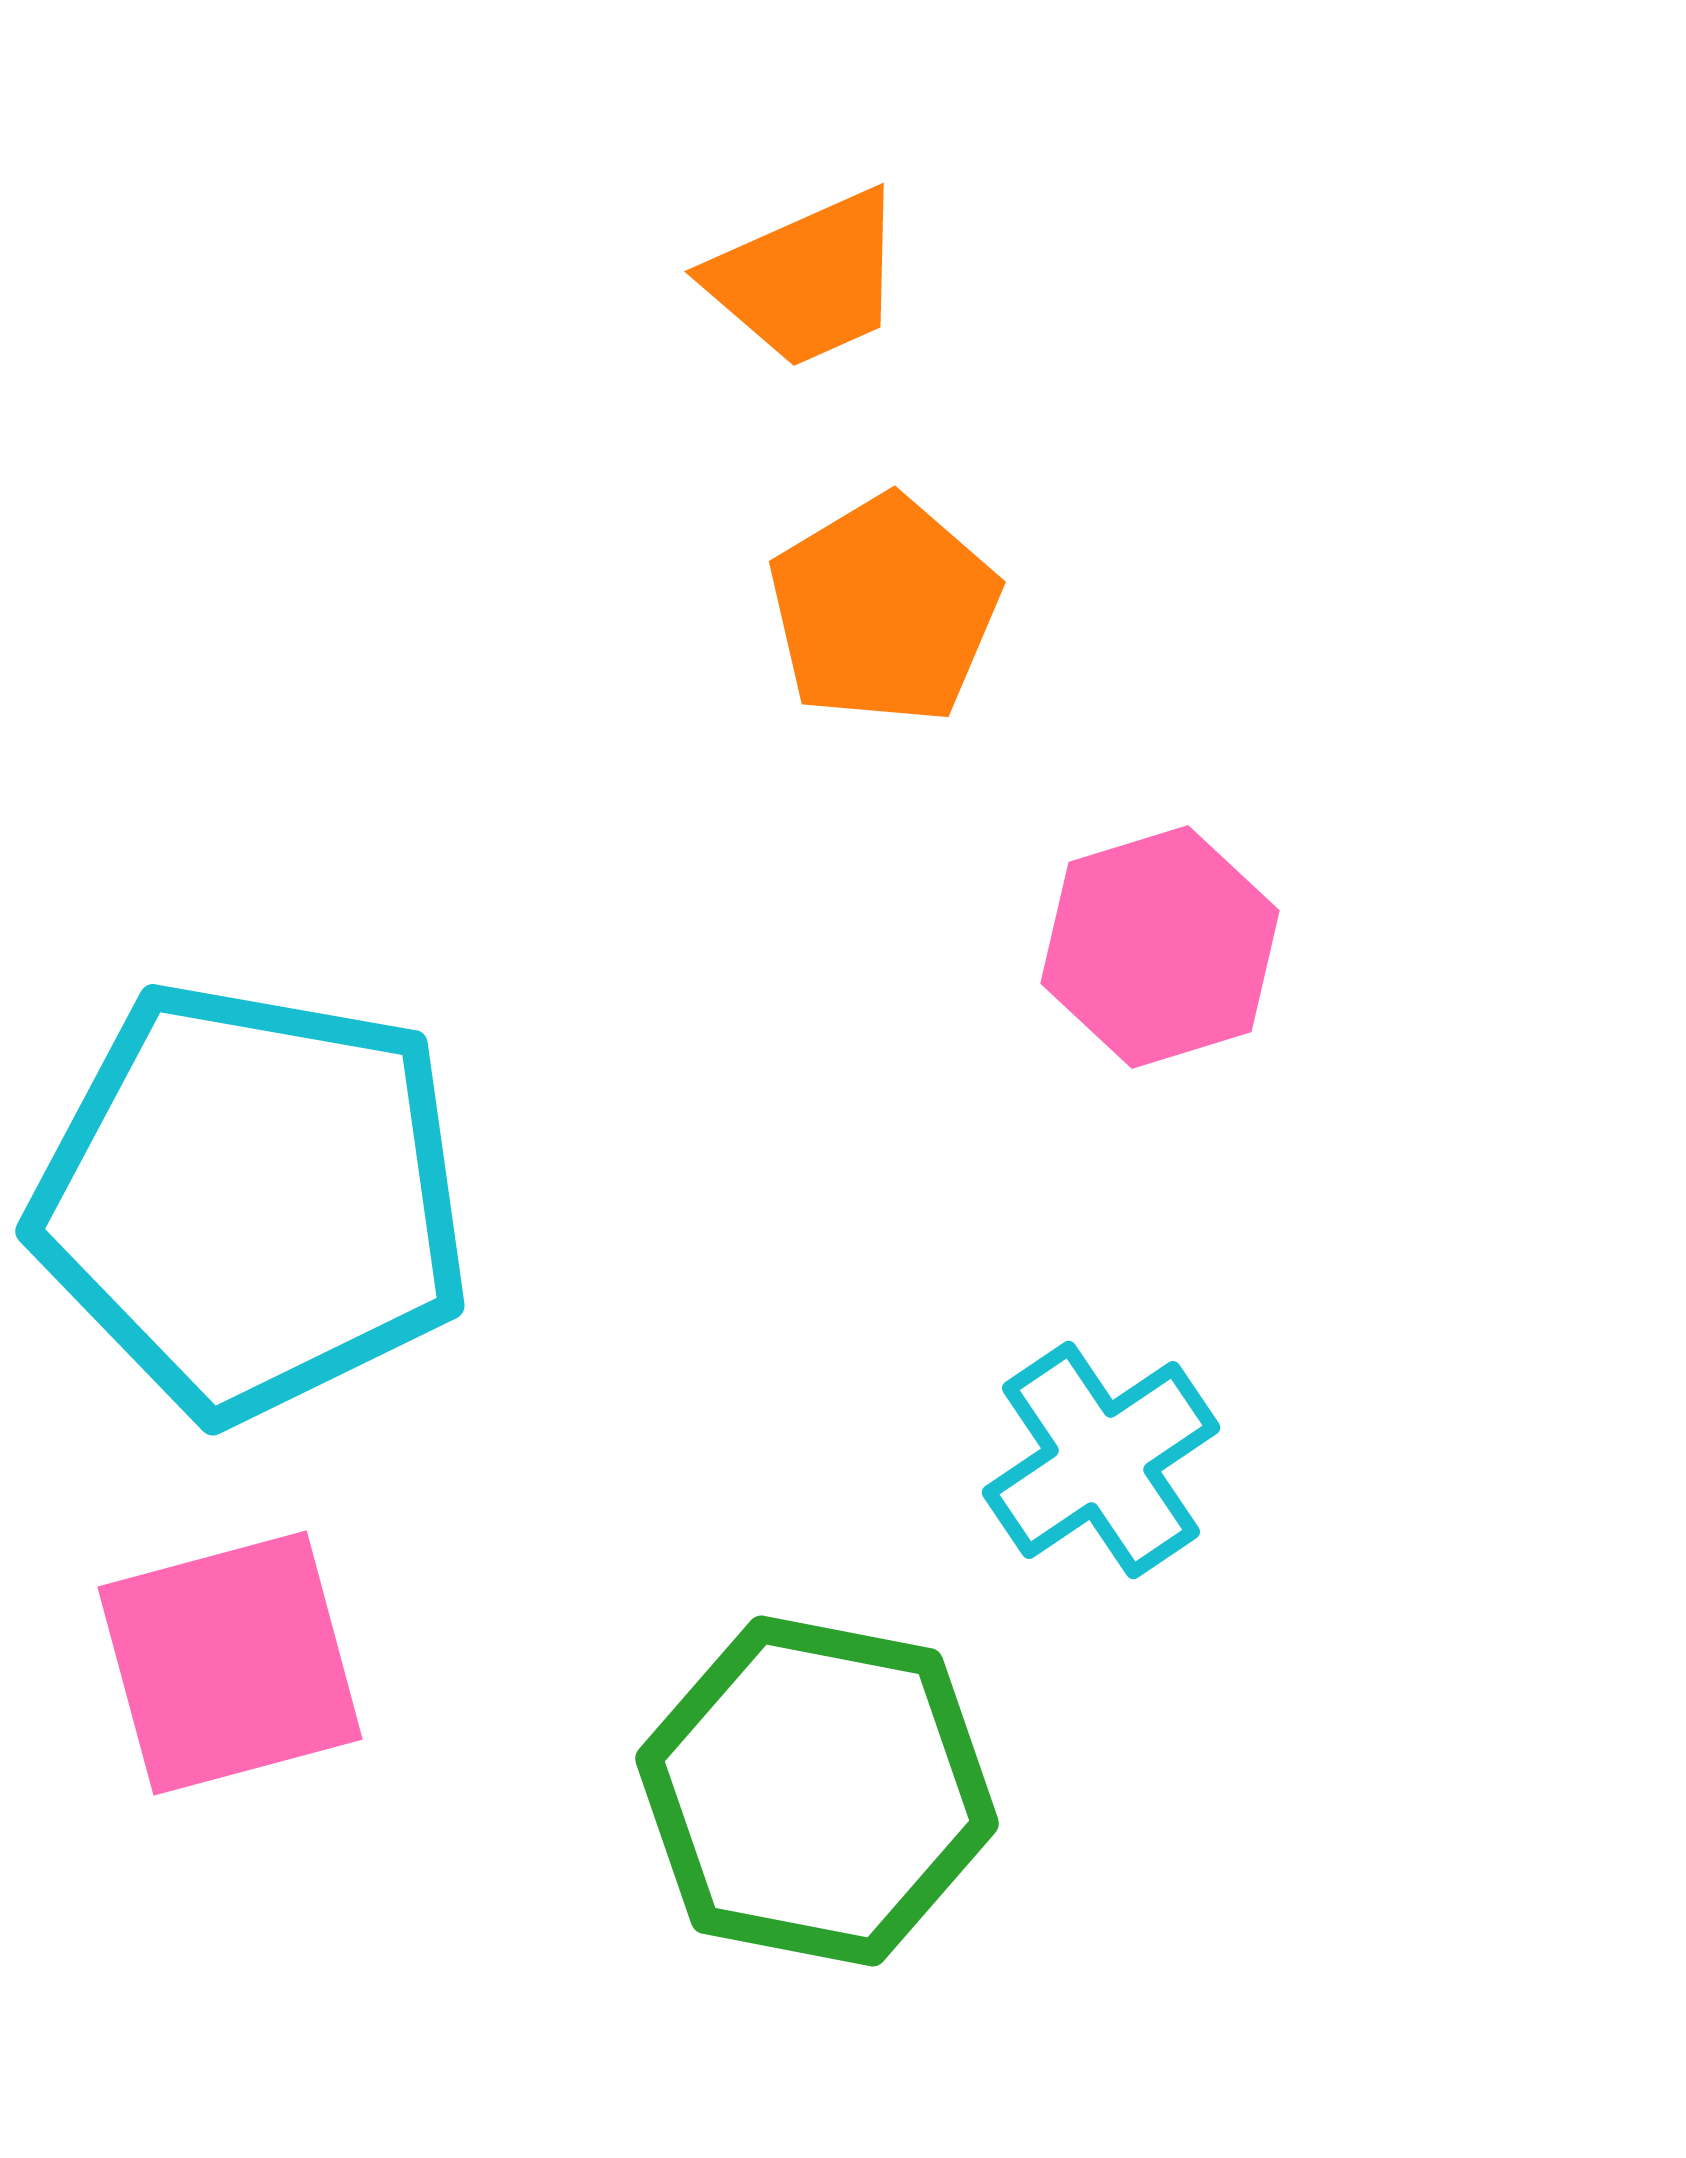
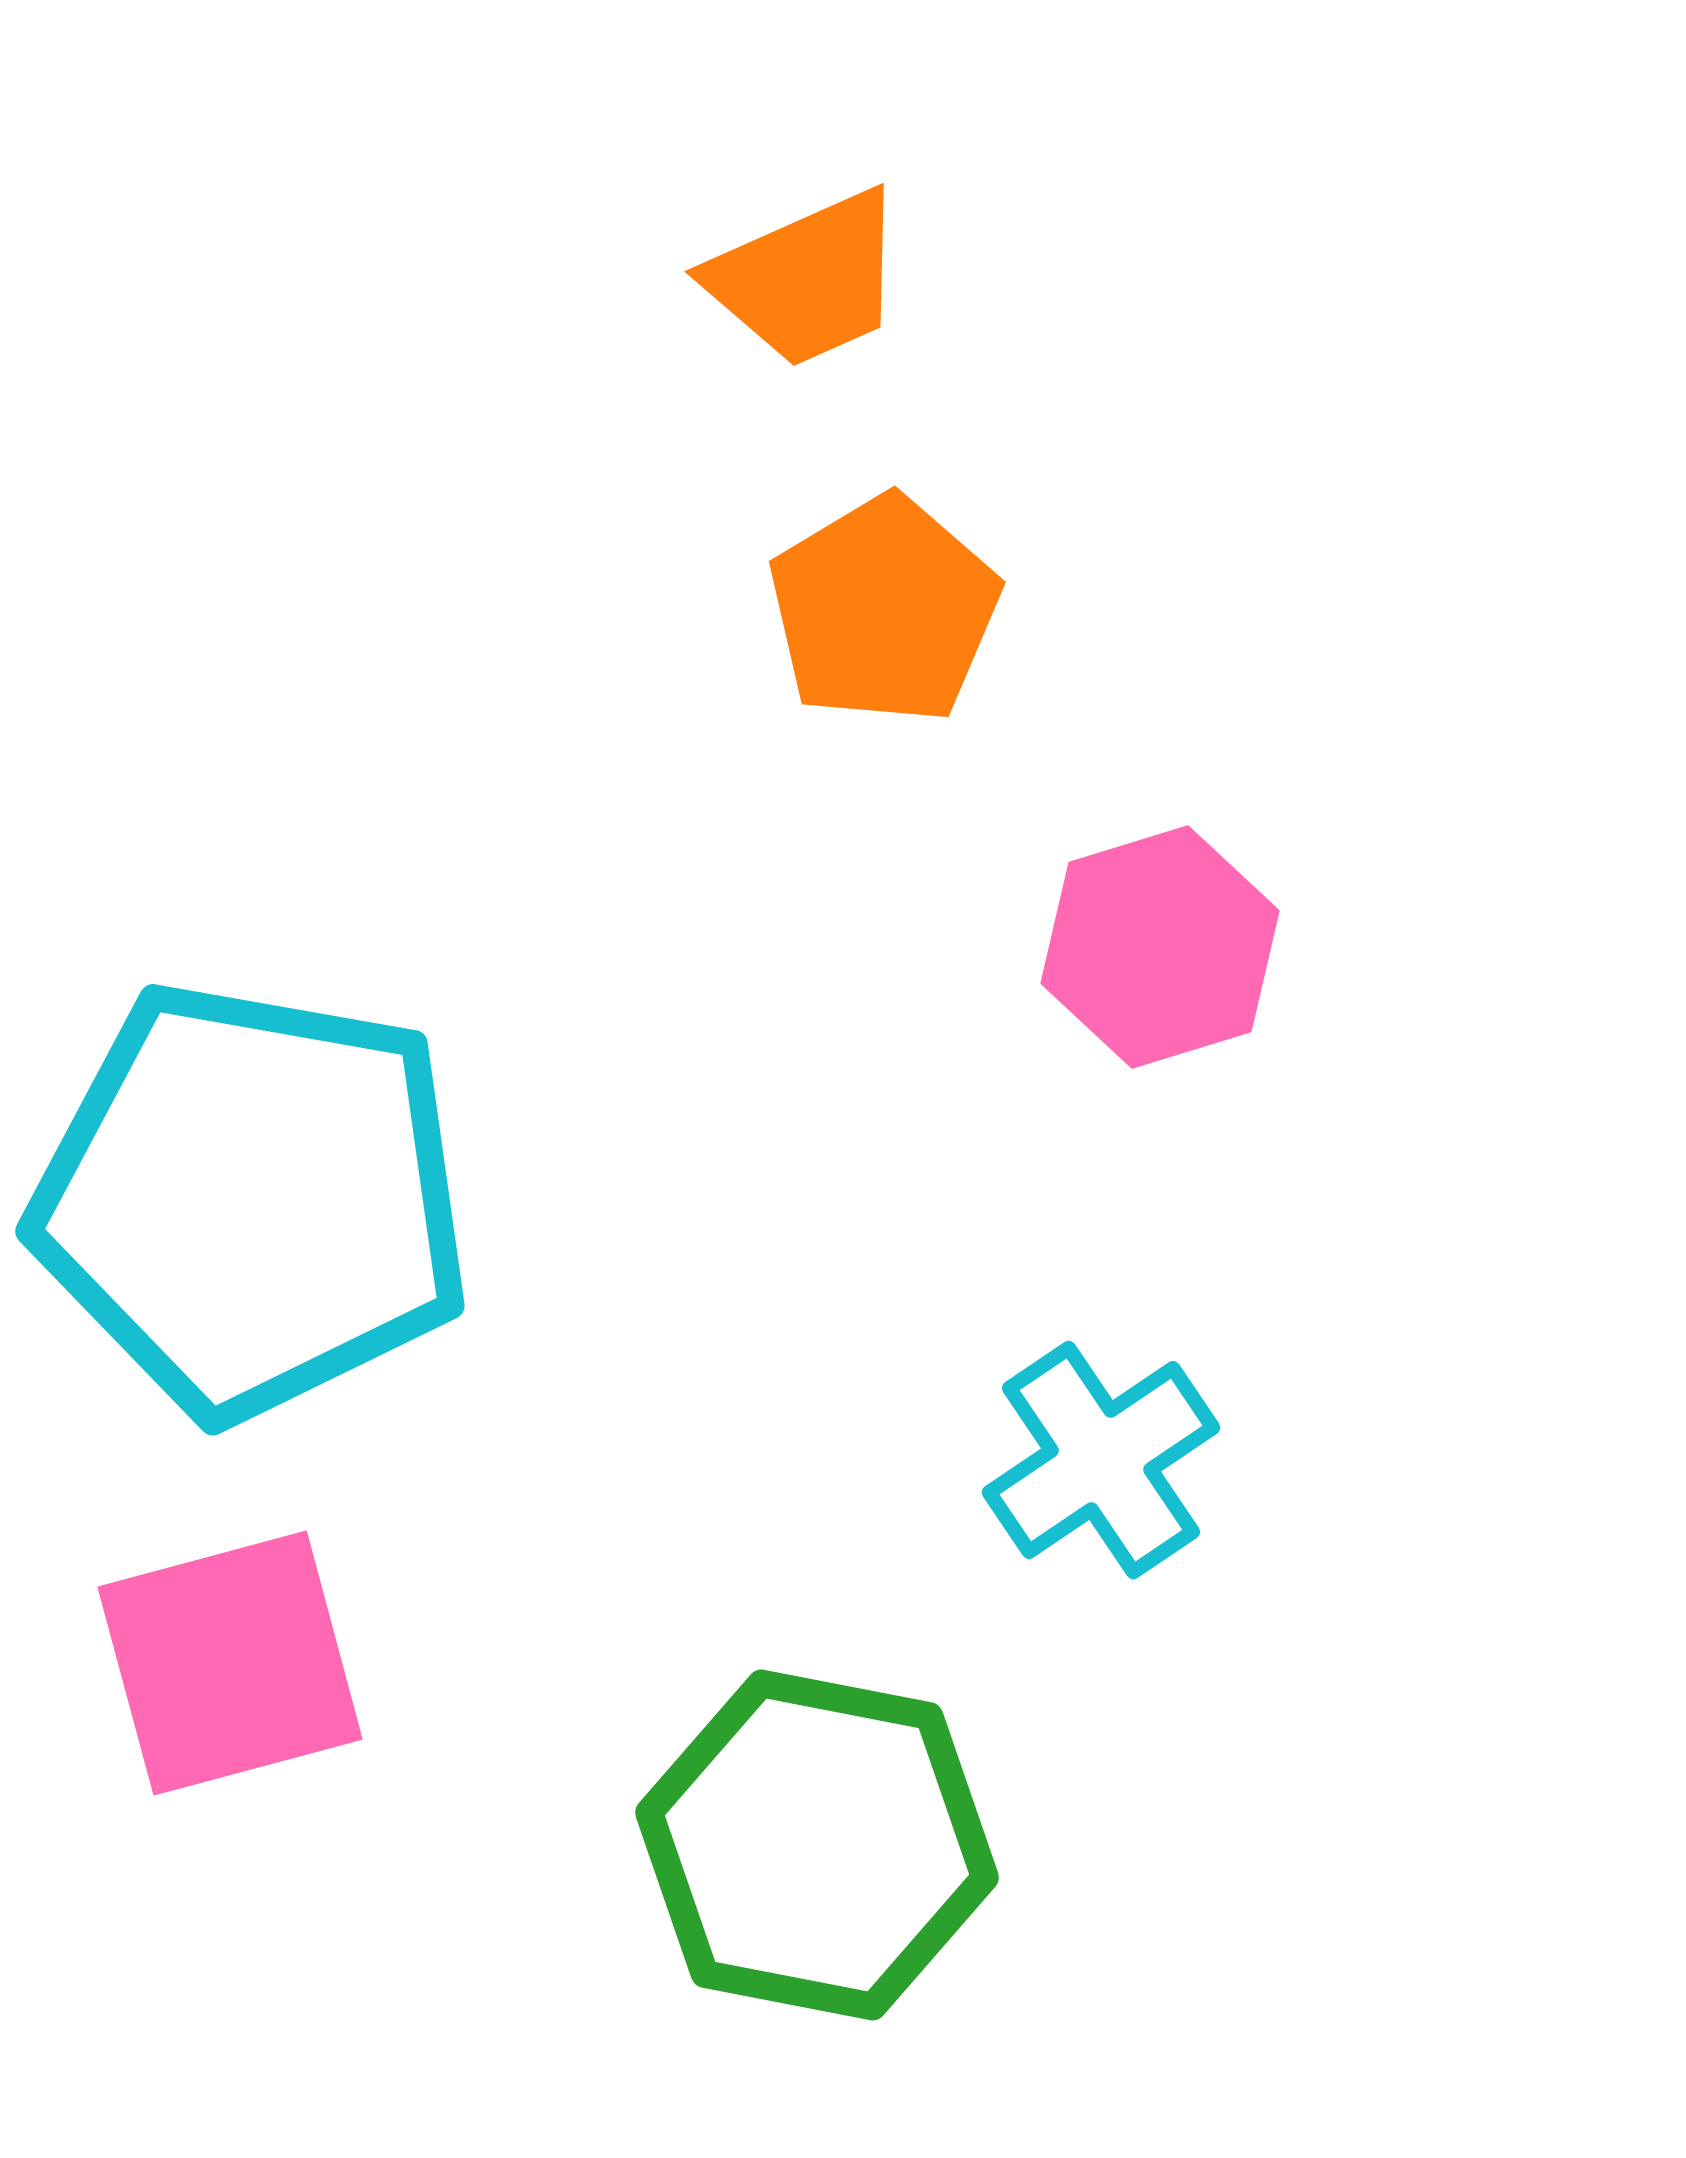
green hexagon: moved 54 px down
